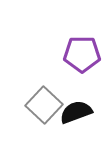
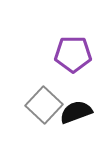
purple pentagon: moved 9 px left
